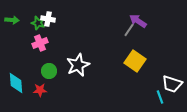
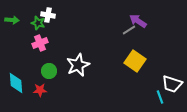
white cross: moved 4 px up
gray line: rotated 24 degrees clockwise
